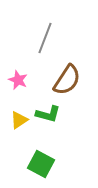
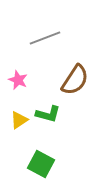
gray line: rotated 48 degrees clockwise
brown semicircle: moved 8 px right
